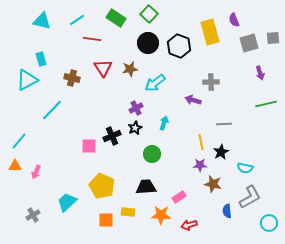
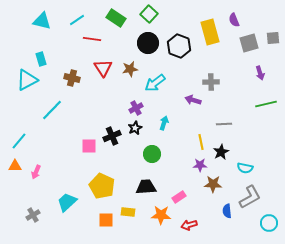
brown star at (213, 184): rotated 12 degrees counterclockwise
